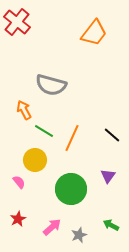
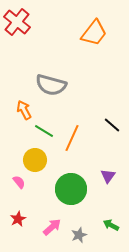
black line: moved 10 px up
